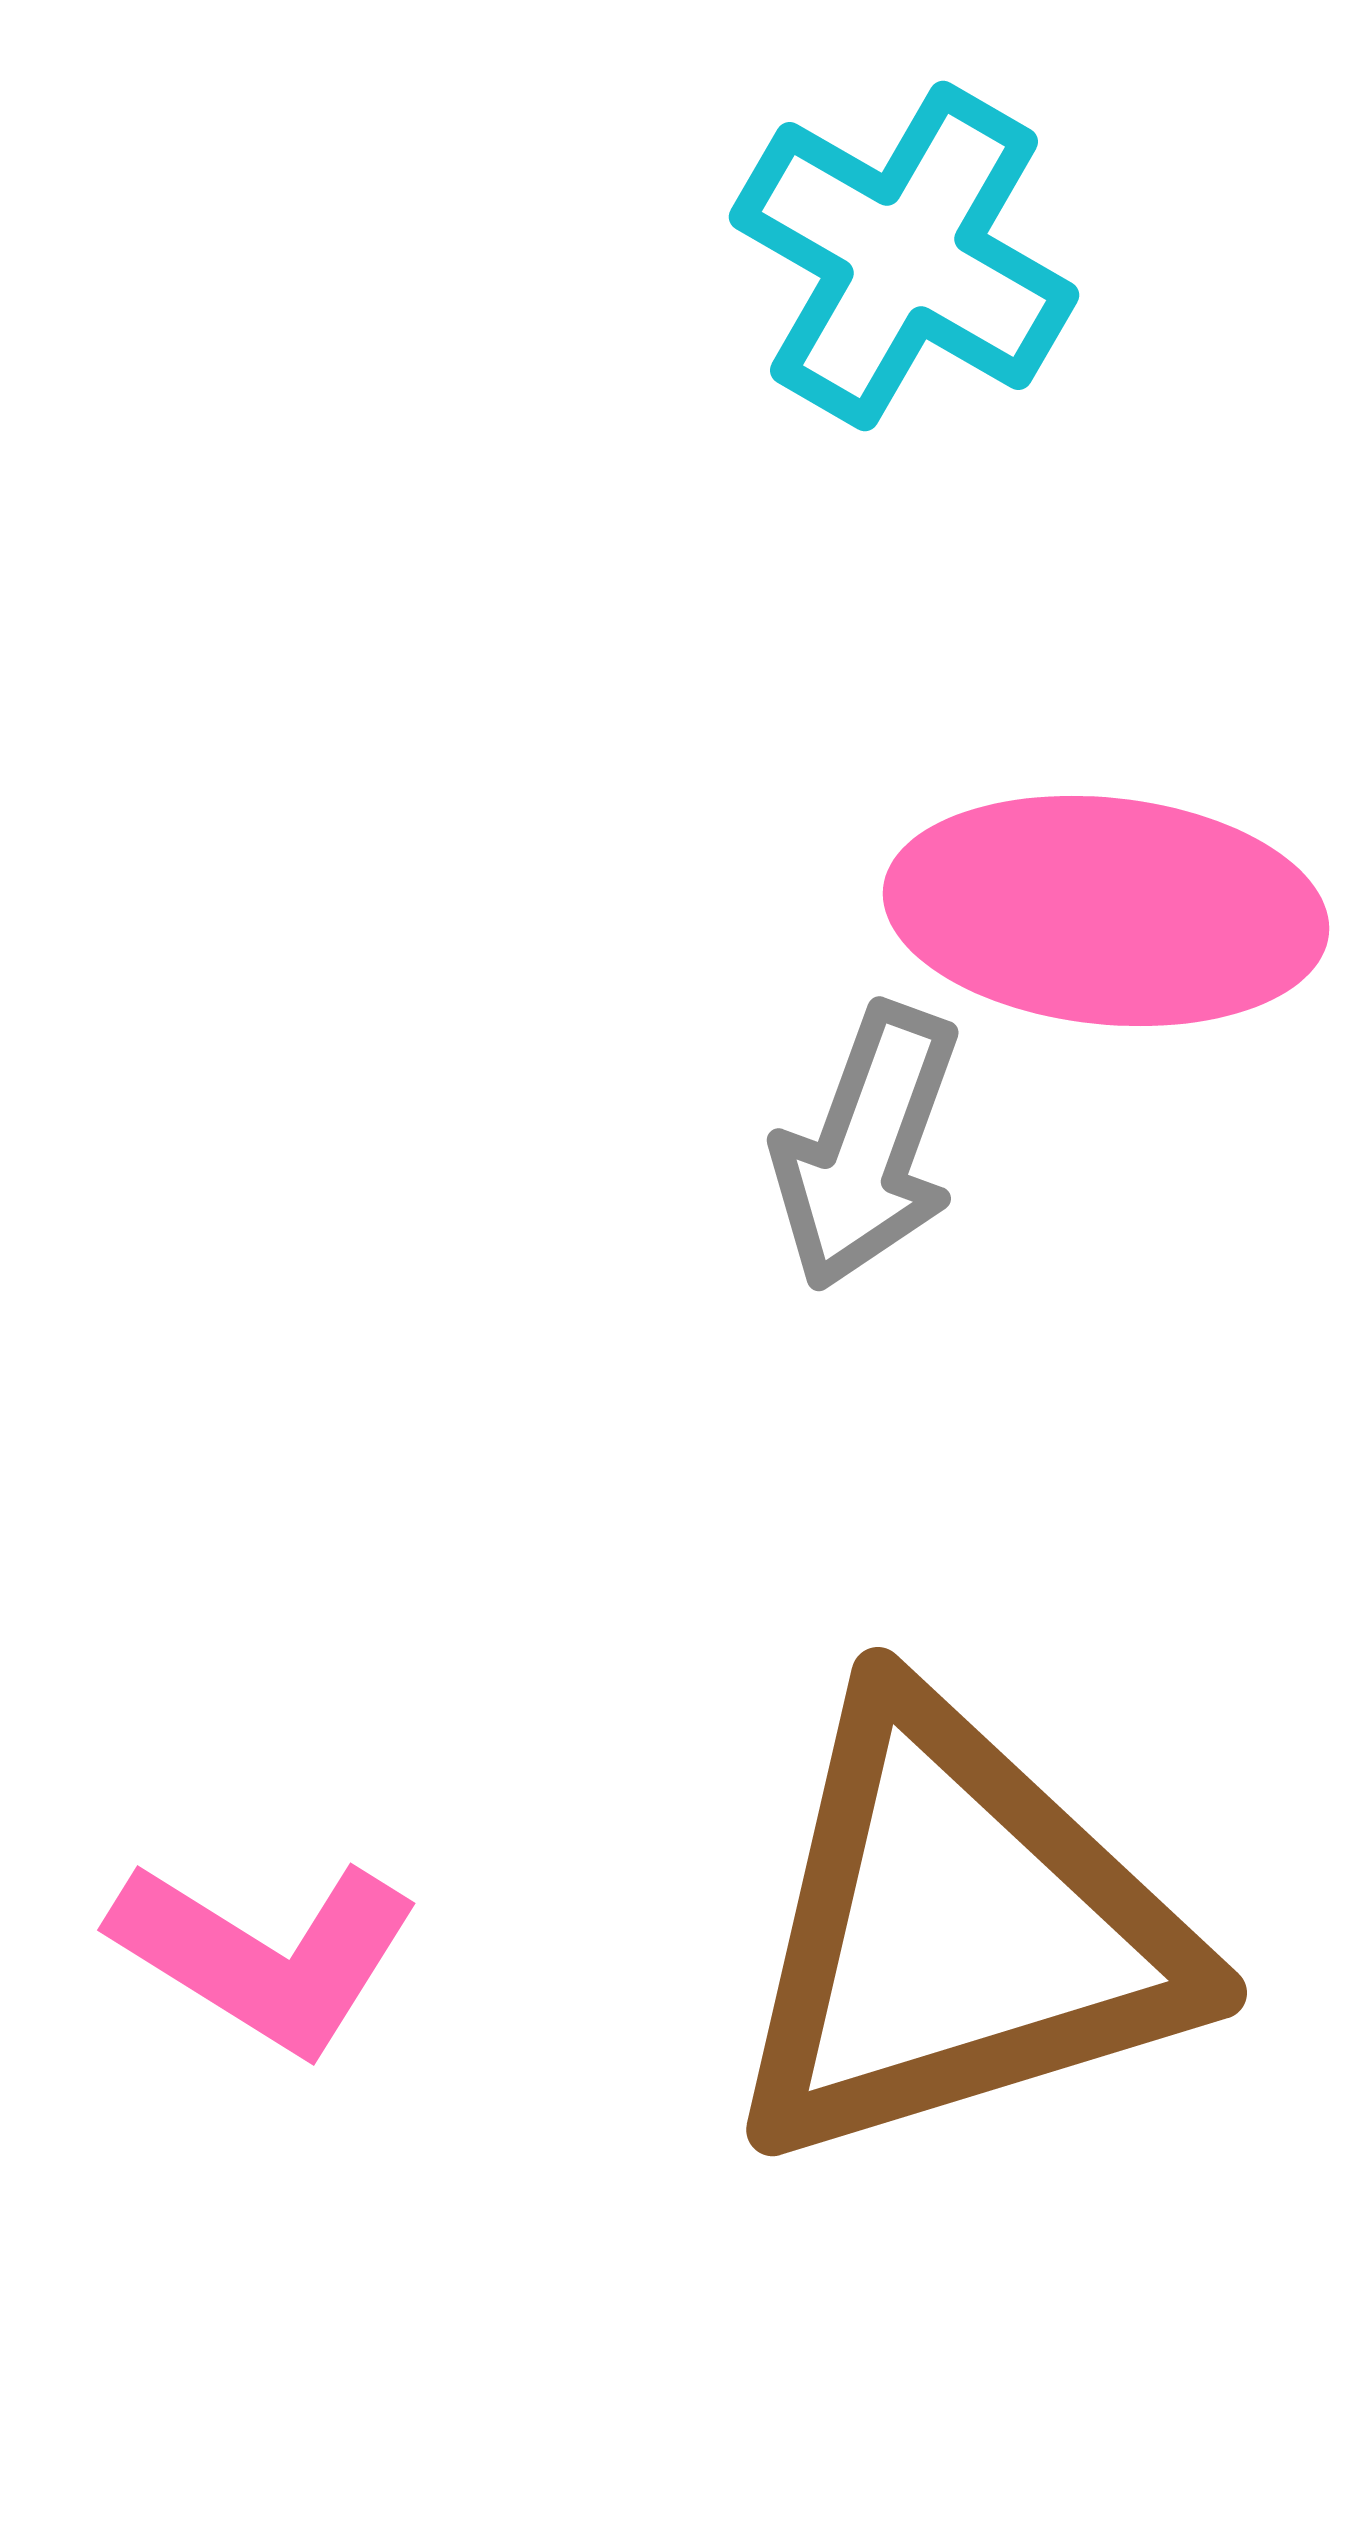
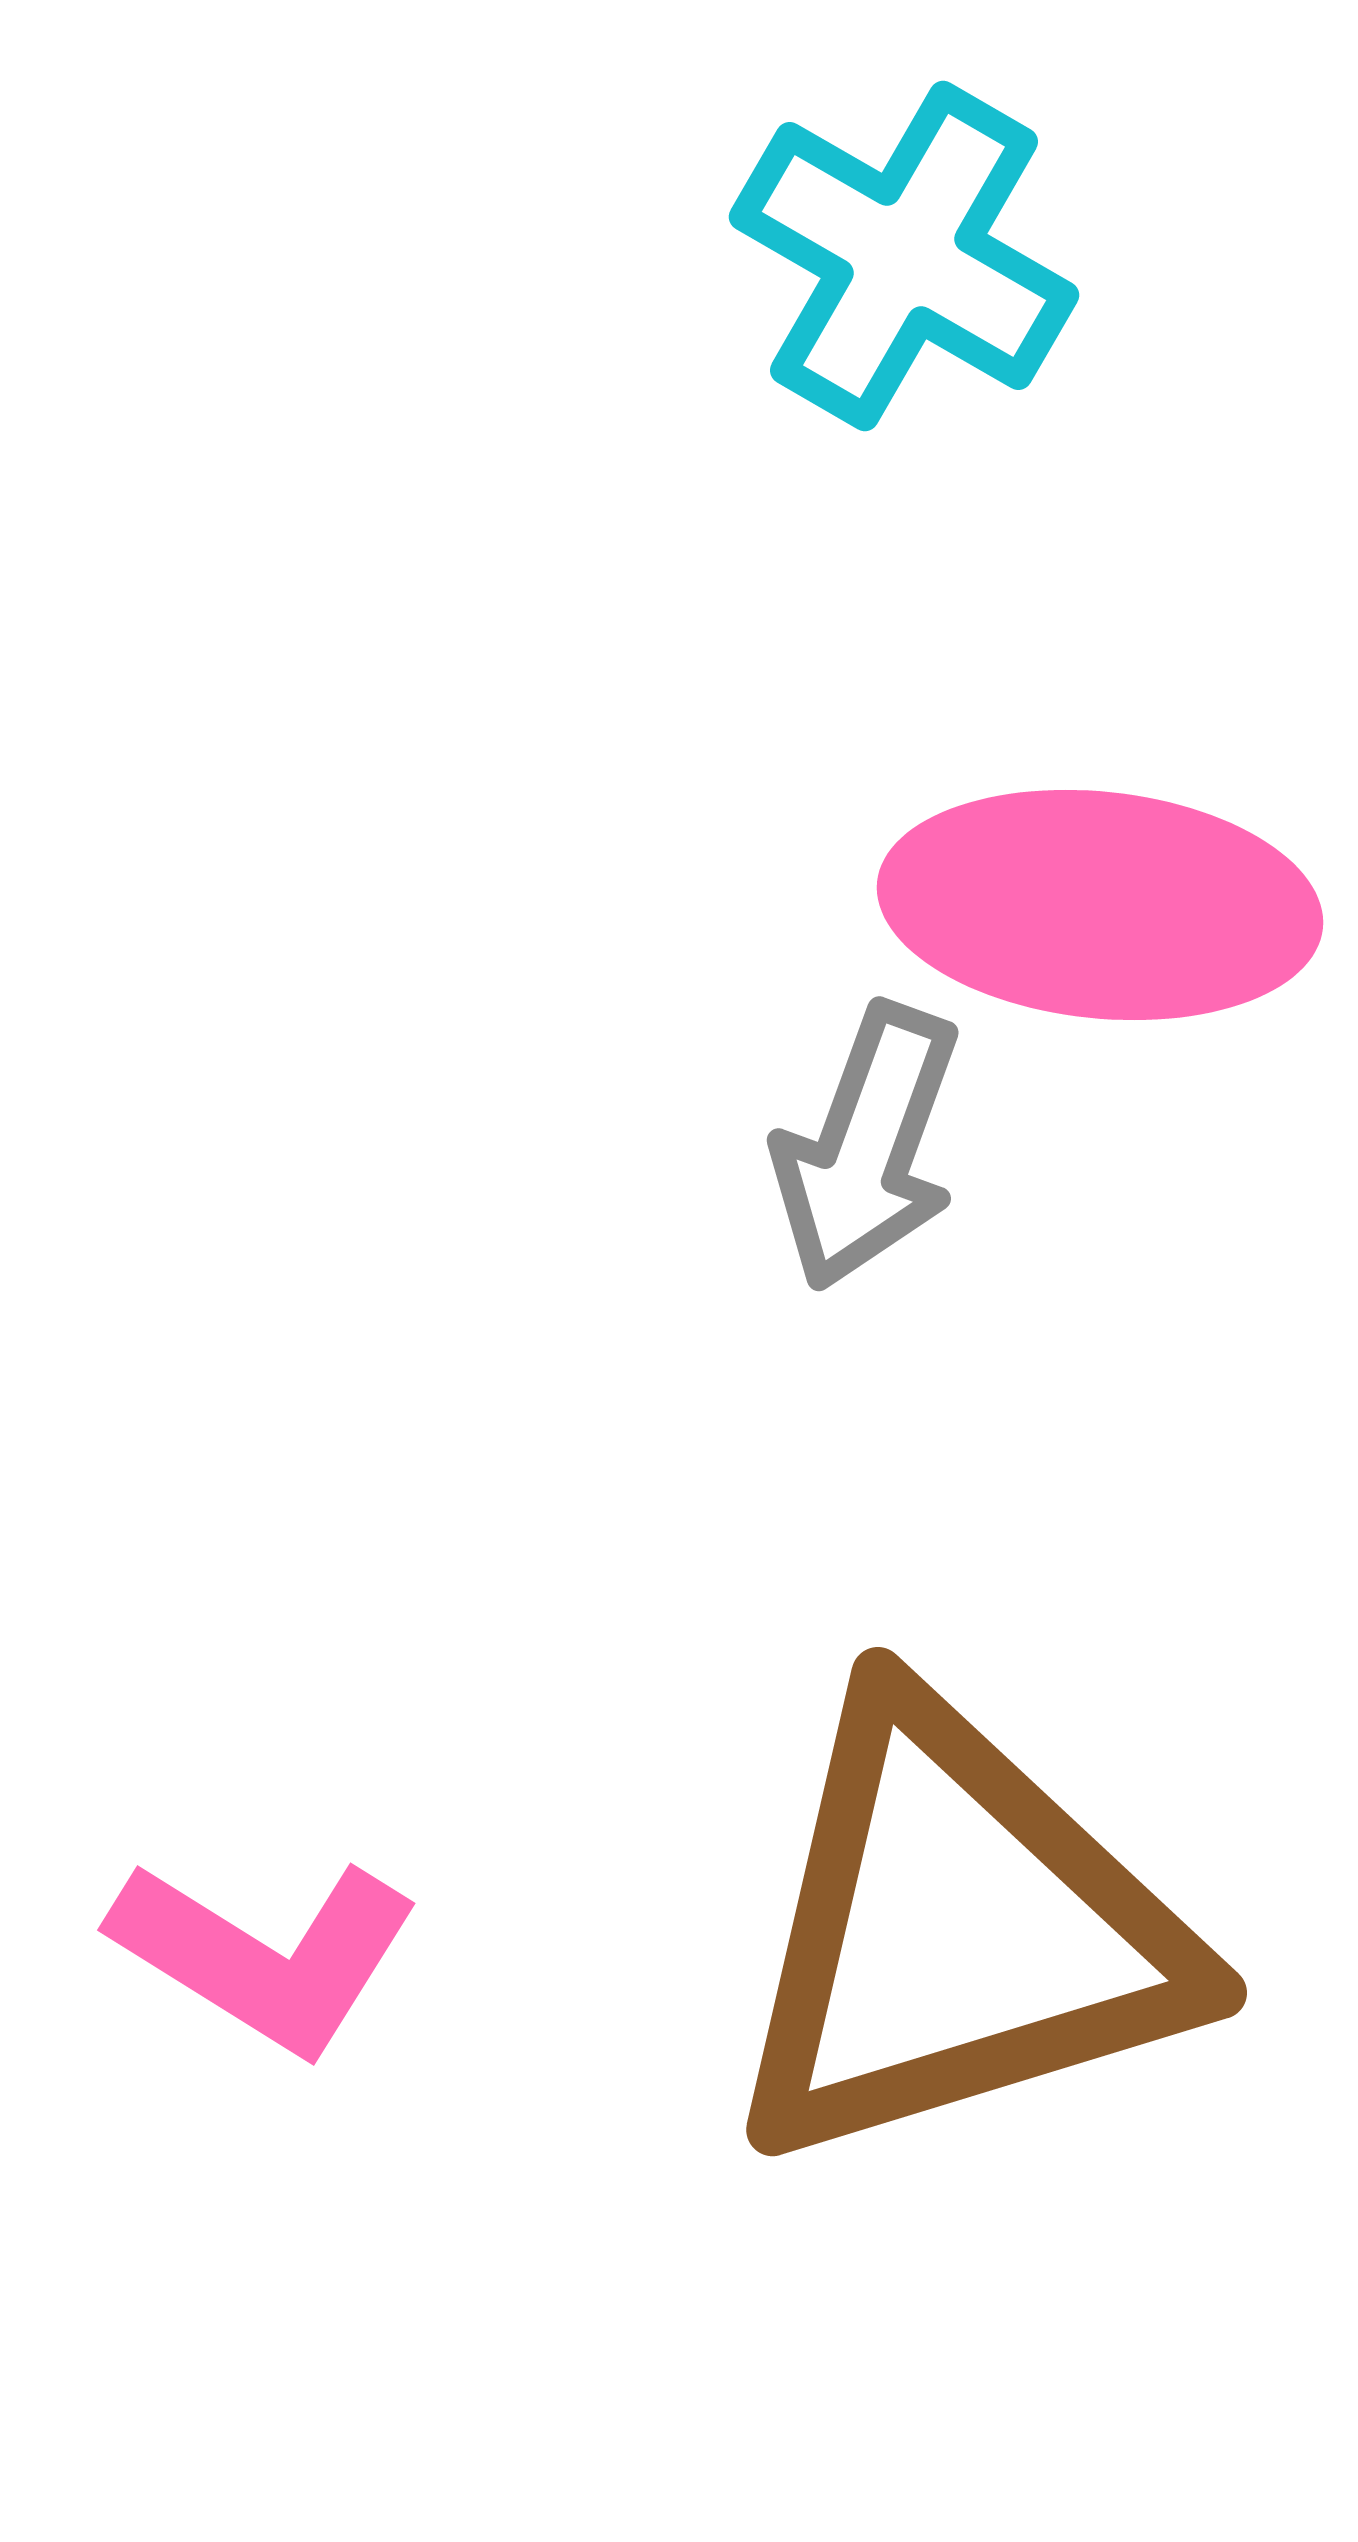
pink ellipse: moved 6 px left, 6 px up
